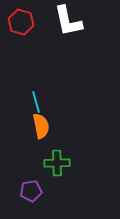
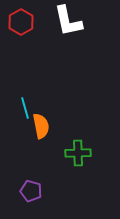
red hexagon: rotated 15 degrees clockwise
cyan line: moved 11 px left, 6 px down
green cross: moved 21 px right, 10 px up
purple pentagon: rotated 25 degrees clockwise
